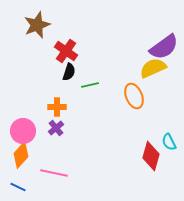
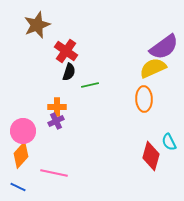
orange ellipse: moved 10 px right, 3 px down; rotated 20 degrees clockwise
purple cross: moved 7 px up; rotated 14 degrees clockwise
